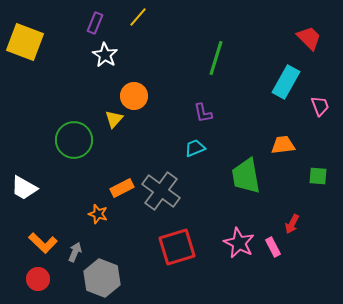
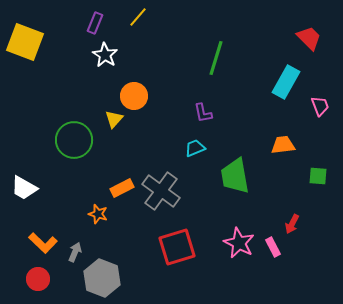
green trapezoid: moved 11 px left
